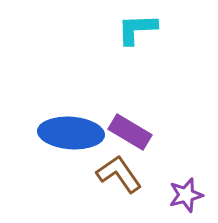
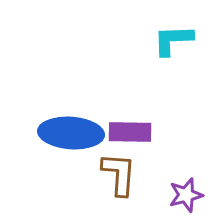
cyan L-shape: moved 36 px right, 11 px down
purple rectangle: rotated 30 degrees counterclockwise
brown L-shape: rotated 39 degrees clockwise
